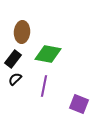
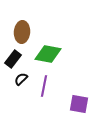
black semicircle: moved 6 px right
purple square: rotated 12 degrees counterclockwise
